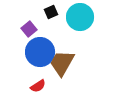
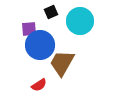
cyan circle: moved 4 px down
purple square: rotated 35 degrees clockwise
blue circle: moved 7 px up
red semicircle: moved 1 px right, 1 px up
